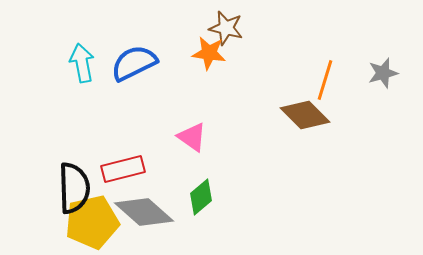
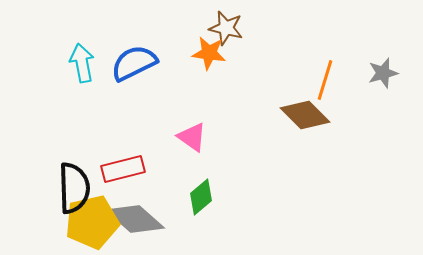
gray diamond: moved 9 px left, 7 px down
